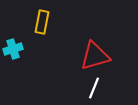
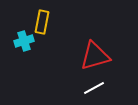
cyan cross: moved 11 px right, 8 px up
white line: rotated 40 degrees clockwise
